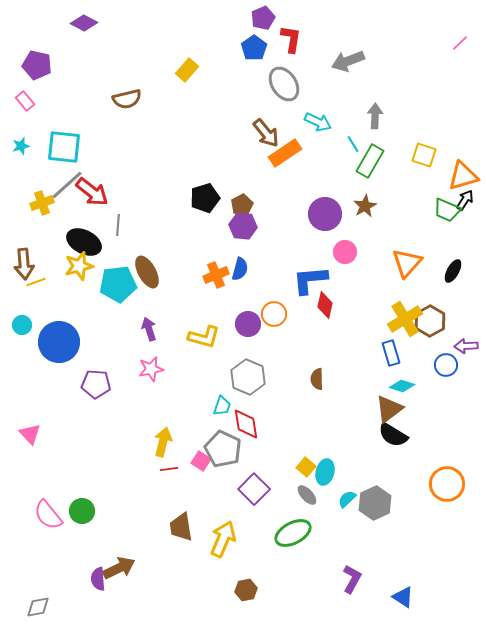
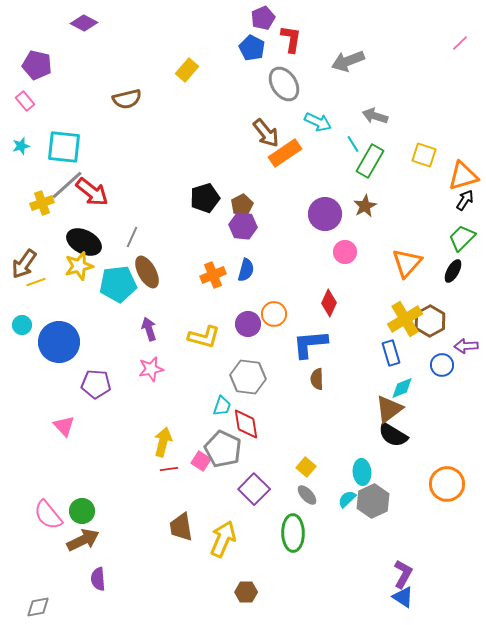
blue pentagon at (254, 48): moved 2 px left; rotated 10 degrees counterclockwise
gray arrow at (375, 116): rotated 75 degrees counterclockwise
green trapezoid at (447, 210): moved 15 px right, 28 px down; rotated 112 degrees clockwise
gray line at (118, 225): moved 14 px right, 12 px down; rotated 20 degrees clockwise
brown arrow at (24, 264): rotated 40 degrees clockwise
blue semicircle at (240, 269): moved 6 px right, 1 px down
orange cross at (216, 275): moved 3 px left
blue L-shape at (310, 280): moved 64 px down
red diamond at (325, 305): moved 4 px right, 2 px up; rotated 12 degrees clockwise
blue circle at (446, 365): moved 4 px left
gray hexagon at (248, 377): rotated 16 degrees counterclockwise
cyan diamond at (402, 386): moved 2 px down; rotated 40 degrees counterclockwise
pink triangle at (30, 434): moved 34 px right, 8 px up
cyan ellipse at (325, 472): moved 37 px right; rotated 20 degrees counterclockwise
gray hexagon at (375, 503): moved 2 px left, 2 px up
green ellipse at (293, 533): rotated 63 degrees counterclockwise
brown arrow at (119, 568): moved 36 px left, 28 px up
purple L-shape at (352, 579): moved 51 px right, 5 px up
brown hexagon at (246, 590): moved 2 px down; rotated 10 degrees clockwise
